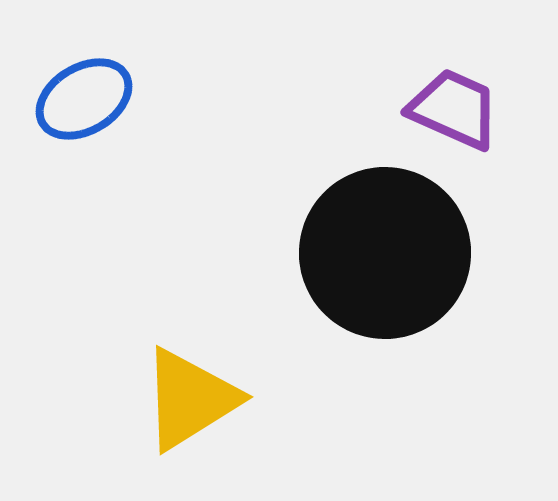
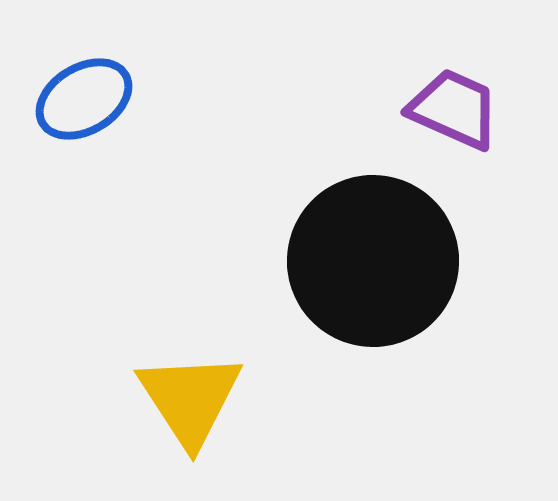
black circle: moved 12 px left, 8 px down
yellow triangle: rotated 31 degrees counterclockwise
